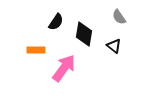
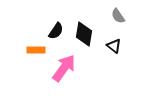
gray semicircle: moved 1 px left, 1 px up
black semicircle: moved 9 px down
